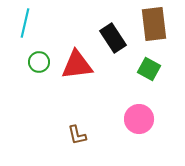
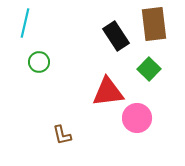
black rectangle: moved 3 px right, 2 px up
red triangle: moved 31 px right, 27 px down
green square: rotated 15 degrees clockwise
pink circle: moved 2 px left, 1 px up
brown L-shape: moved 15 px left
